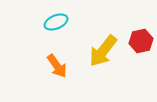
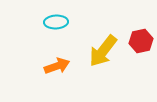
cyan ellipse: rotated 20 degrees clockwise
orange arrow: rotated 75 degrees counterclockwise
